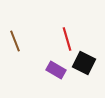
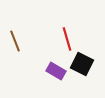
black square: moved 2 px left, 1 px down
purple rectangle: moved 1 px down
